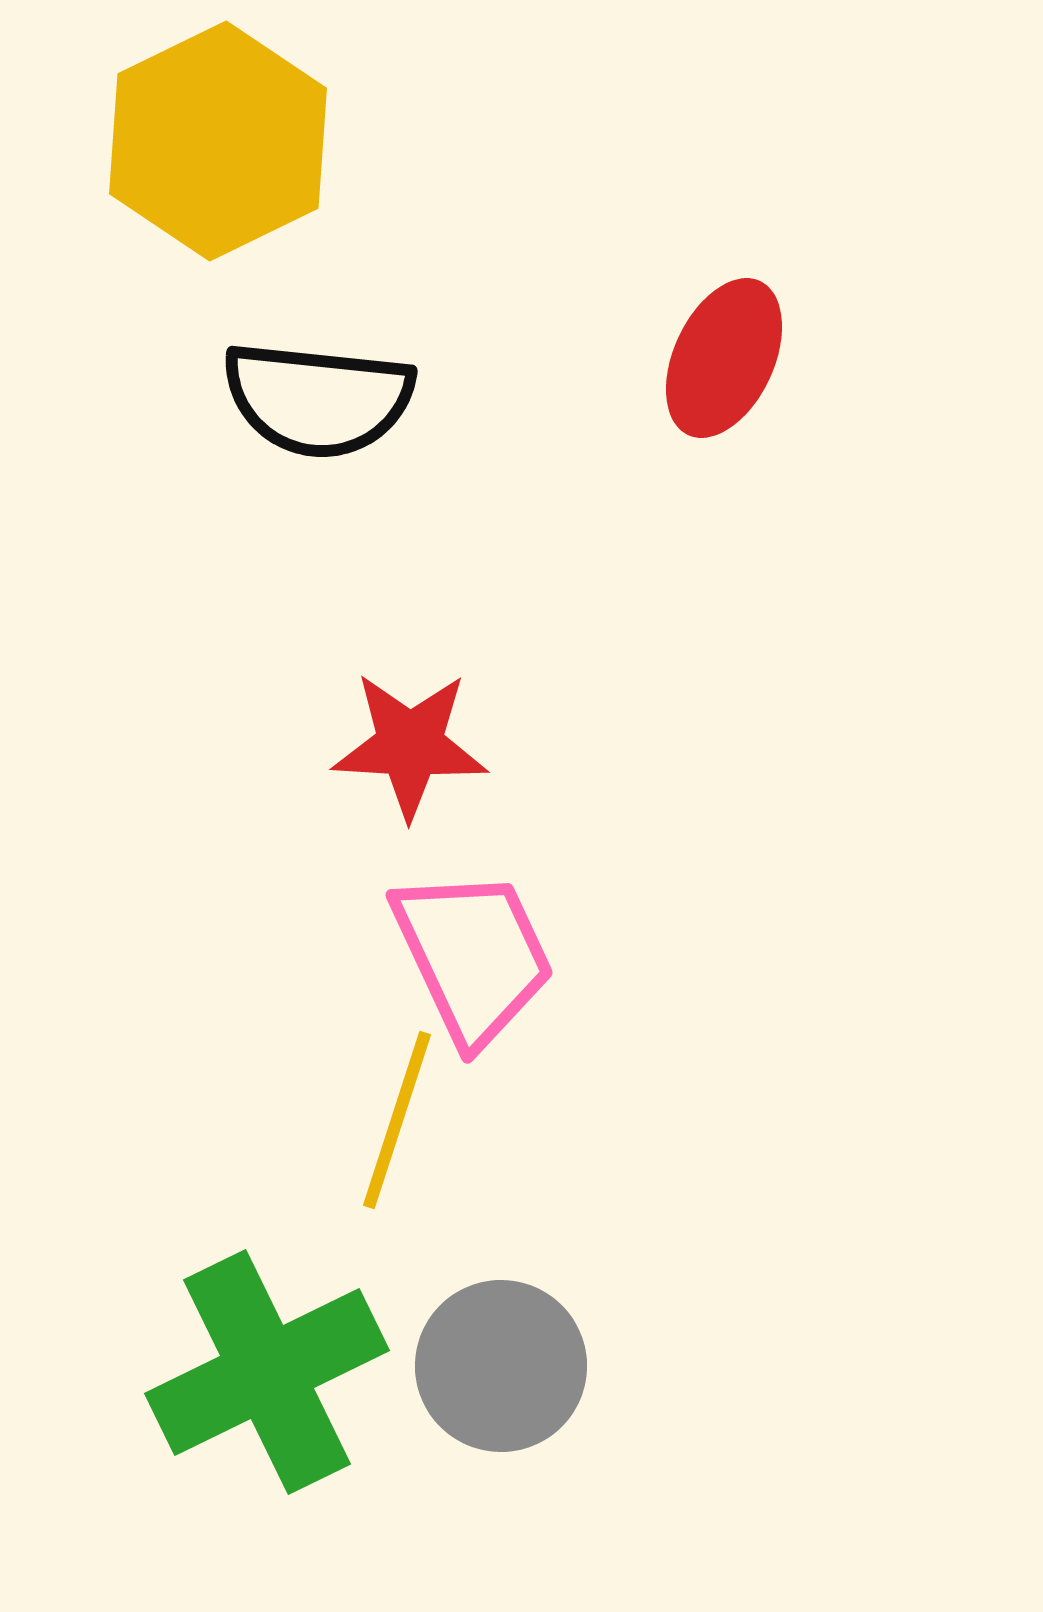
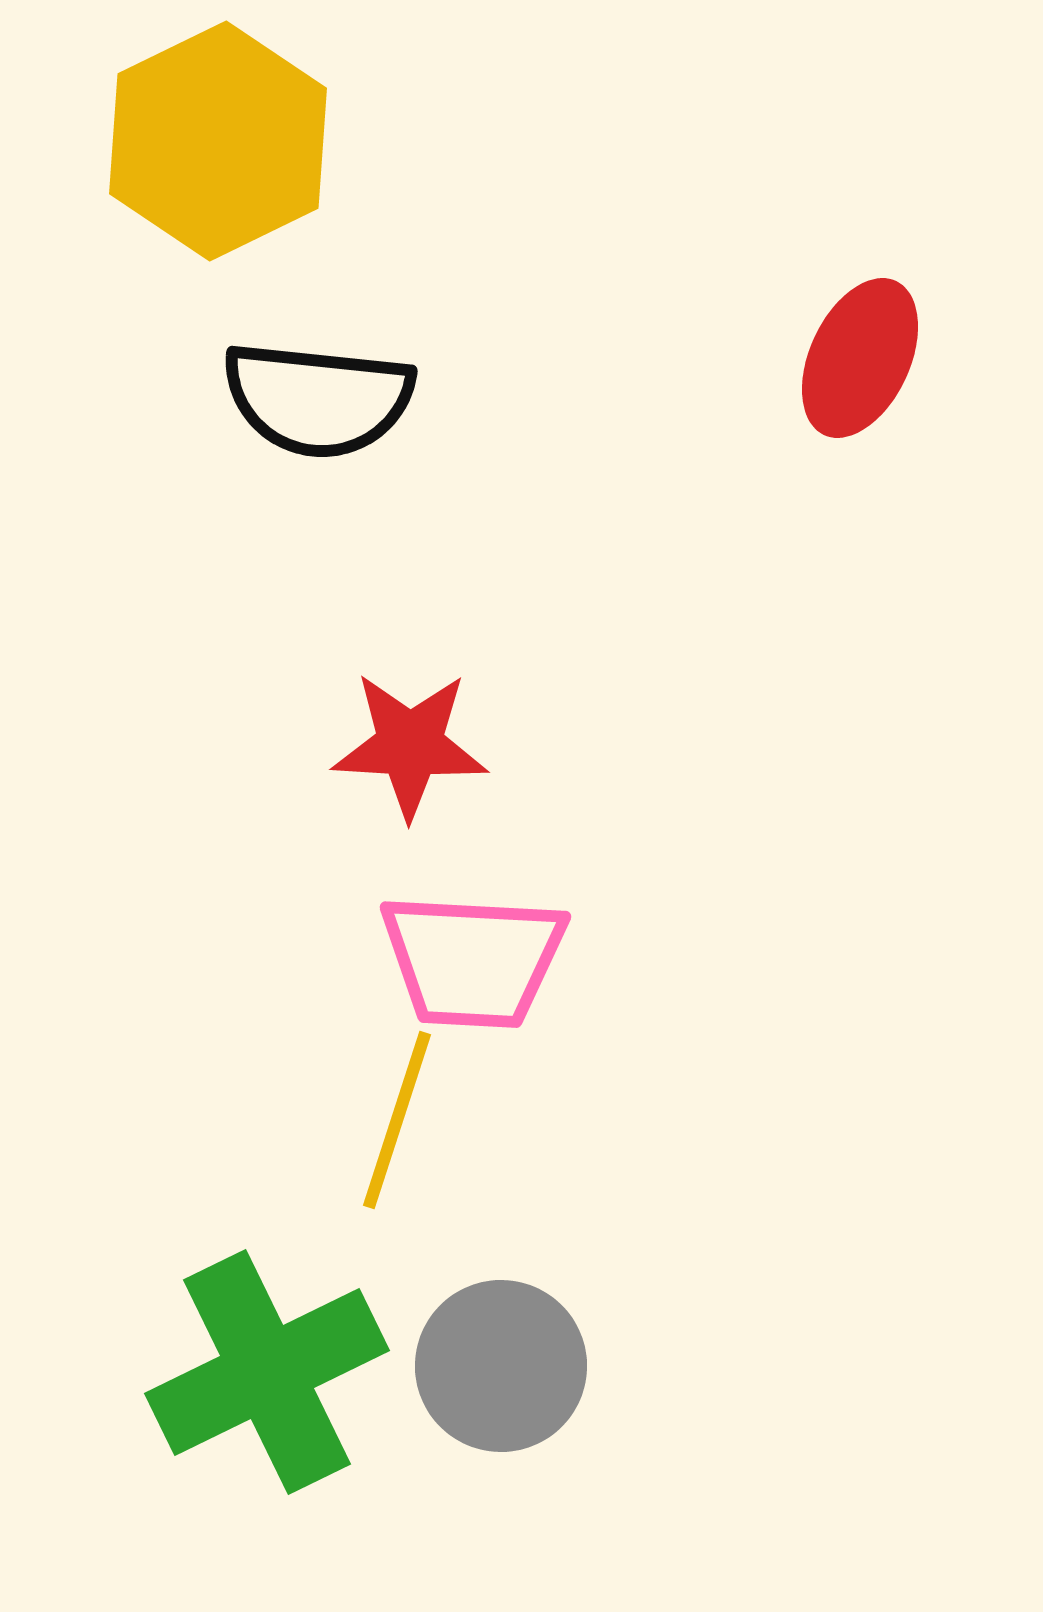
red ellipse: moved 136 px right
pink trapezoid: moved 4 px down; rotated 118 degrees clockwise
